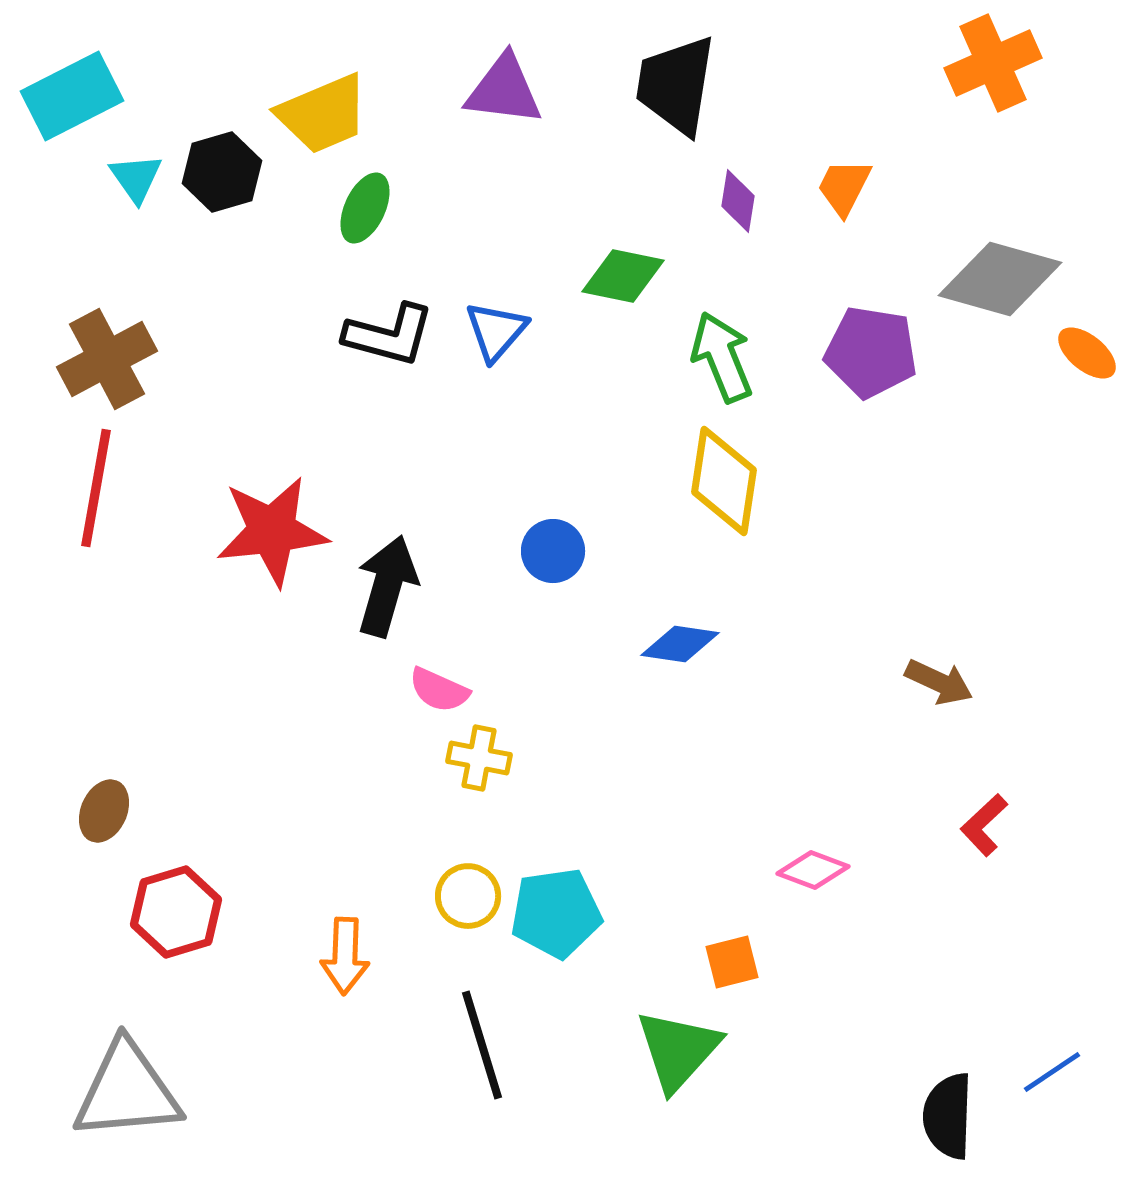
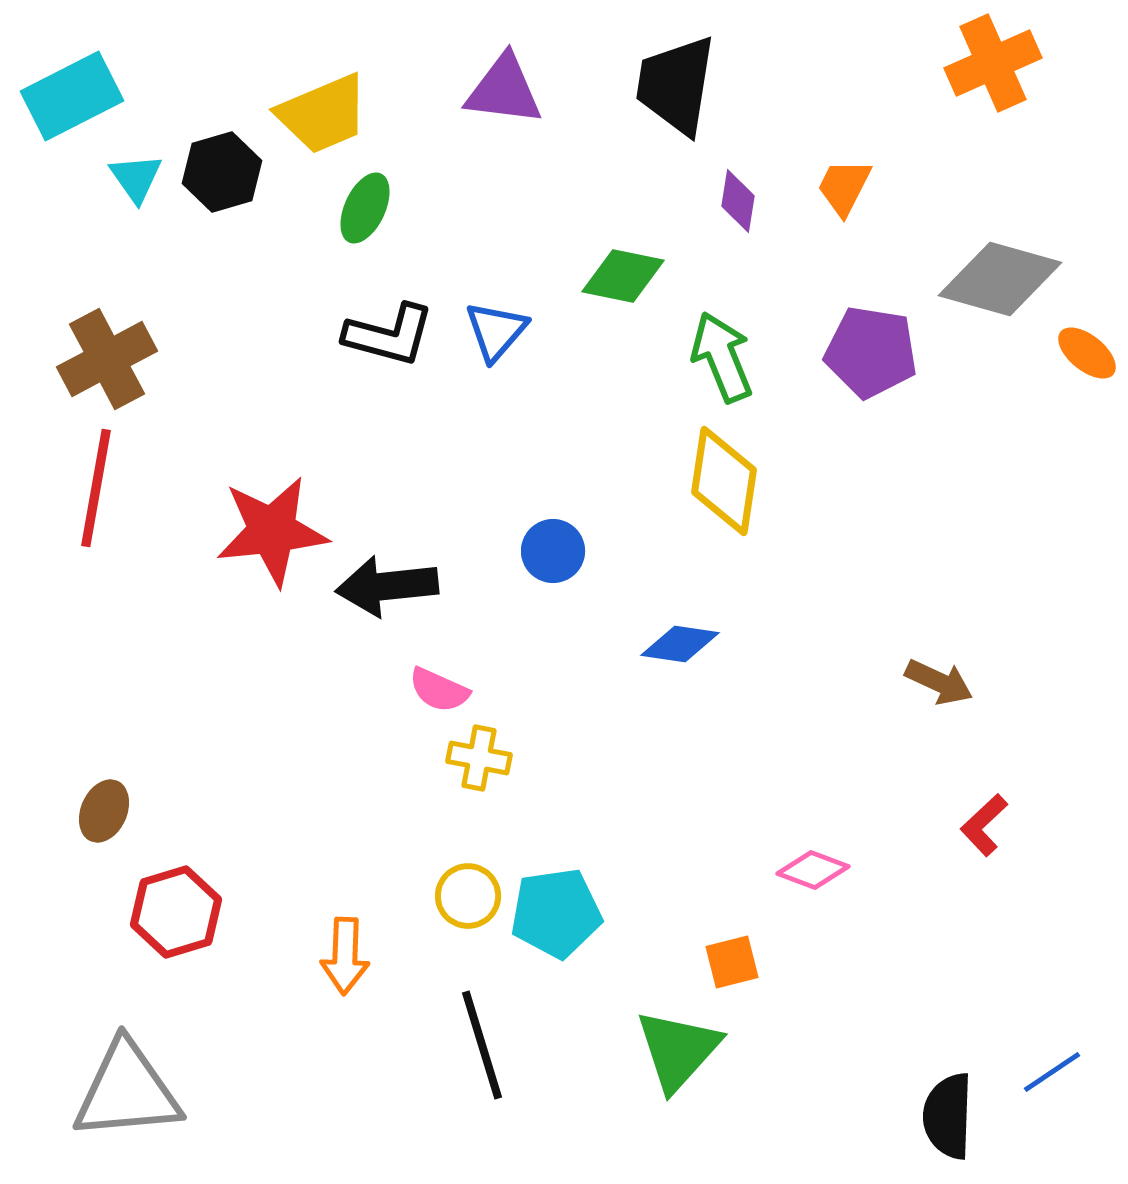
black arrow: rotated 112 degrees counterclockwise
